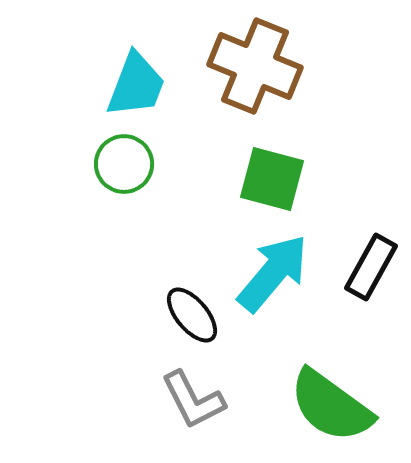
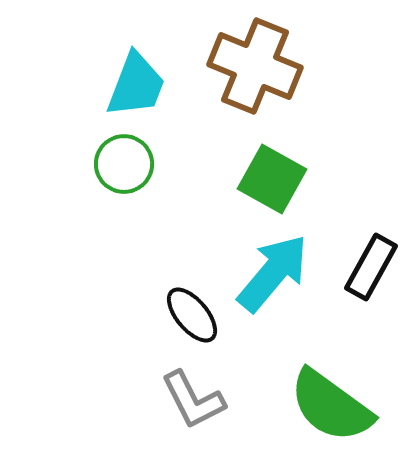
green square: rotated 14 degrees clockwise
